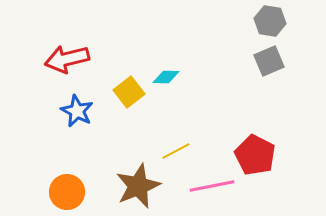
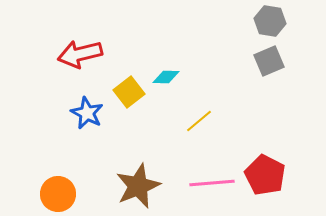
red arrow: moved 13 px right, 5 px up
blue star: moved 10 px right, 2 px down
yellow line: moved 23 px right, 30 px up; rotated 12 degrees counterclockwise
red pentagon: moved 10 px right, 20 px down
pink line: moved 3 px up; rotated 6 degrees clockwise
orange circle: moved 9 px left, 2 px down
